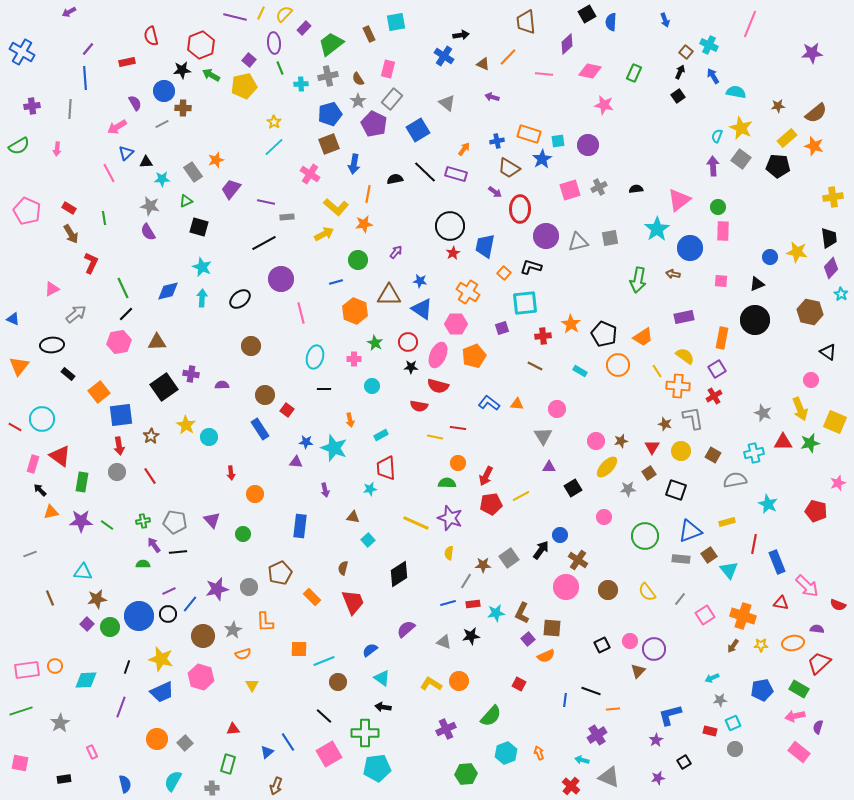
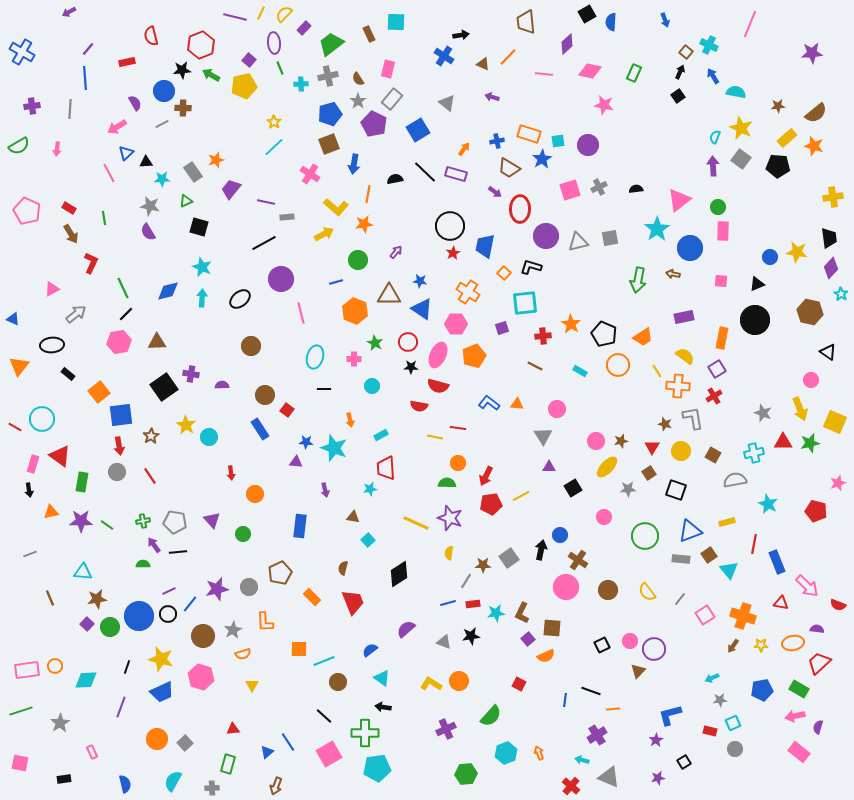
cyan square at (396, 22): rotated 12 degrees clockwise
cyan semicircle at (717, 136): moved 2 px left, 1 px down
black arrow at (40, 490): moved 11 px left; rotated 144 degrees counterclockwise
black arrow at (541, 550): rotated 24 degrees counterclockwise
